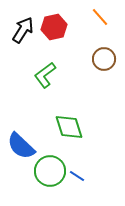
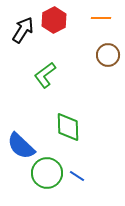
orange line: moved 1 px right, 1 px down; rotated 48 degrees counterclockwise
red hexagon: moved 7 px up; rotated 15 degrees counterclockwise
brown circle: moved 4 px right, 4 px up
green diamond: moved 1 px left; rotated 16 degrees clockwise
green circle: moved 3 px left, 2 px down
